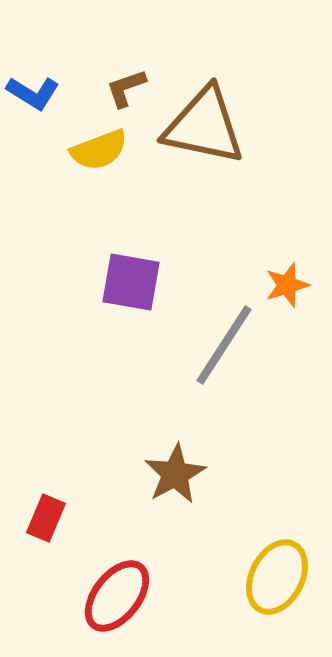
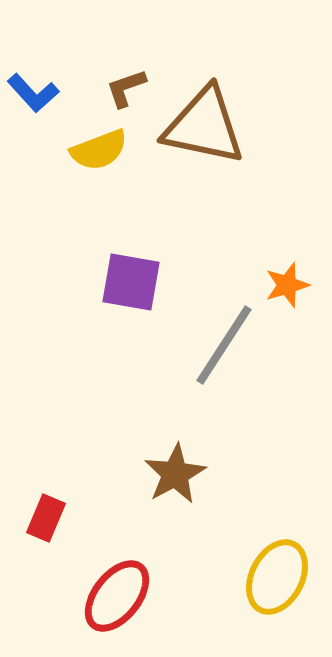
blue L-shape: rotated 16 degrees clockwise
